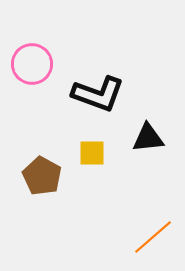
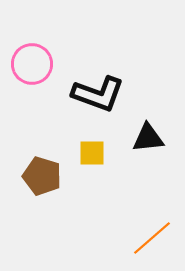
brown pentagon: rotated 12 degrees counterclockwise
orange line: moved 1 px left, 1 px down
